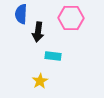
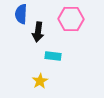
pink hexagon: moved 1 px down
